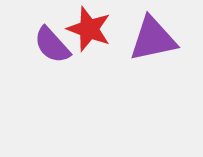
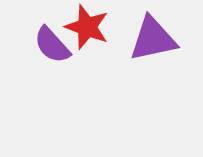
red star: moved 2 px left, 2 px up
